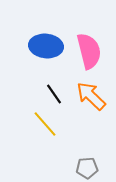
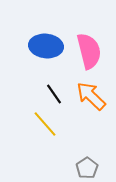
gray pentagon: rotated 30 degrees counterclockwise
